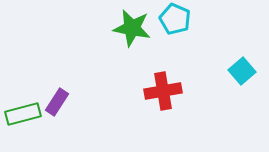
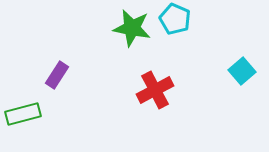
red cross: moved 8 px left, 1 px up; rotated 18 degrees counterclockwise
purple rectangle: moved 27 px up
